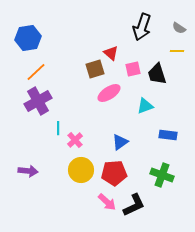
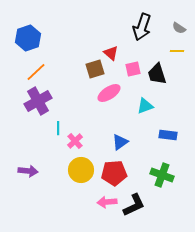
blue hexagon: rotated 10 degrees counterclockwise
pink cross: moved 1 px down
pink arrow: rotated 132 degrees clockwise
